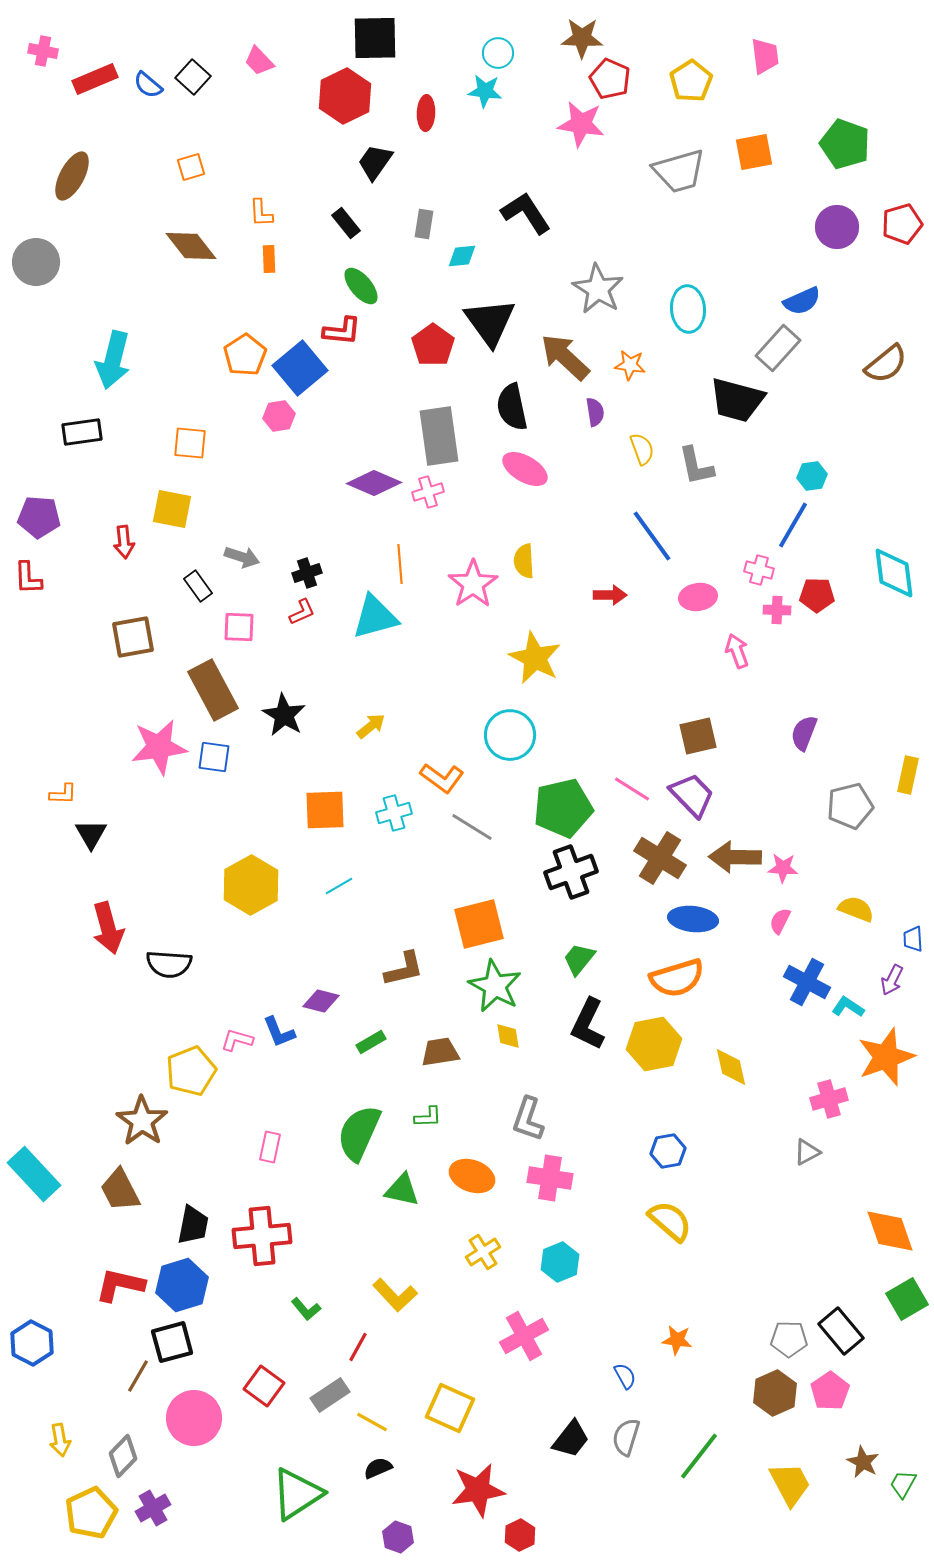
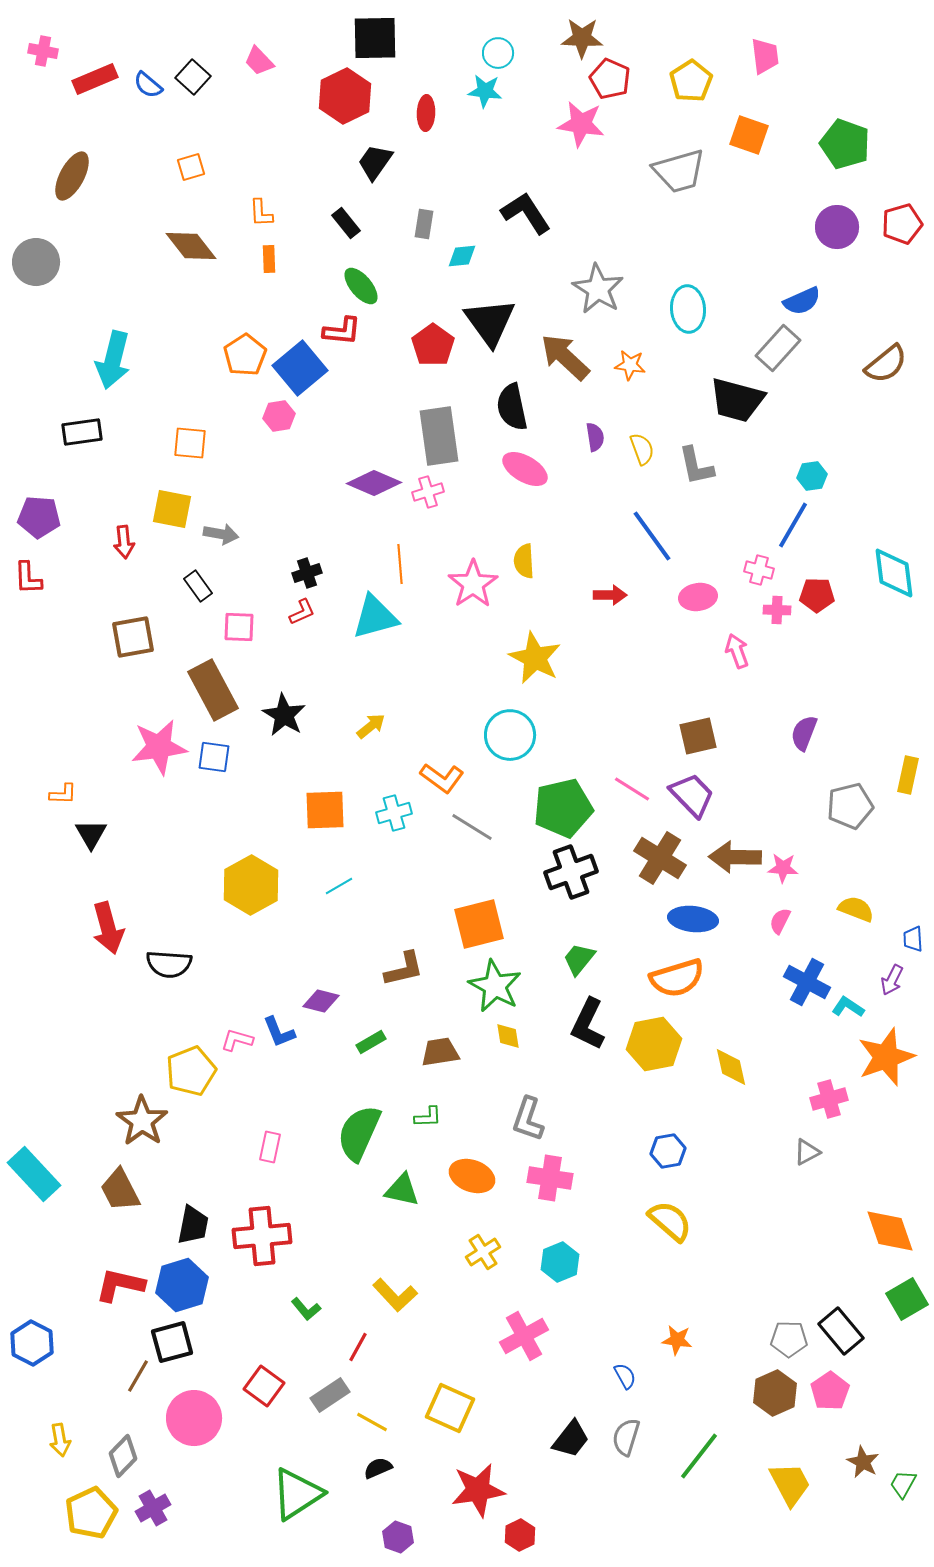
orange square at (754, 152): moved 5 px left, 17 px up; rotated 30 degrees clockwise
purple semicircle at (595, 412): moved 25 px down
gray arrow at (242, 557): moved 21 px left, 23 px up; rotated 8 degrees counterclockwise
